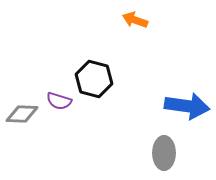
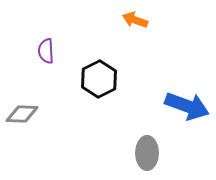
black hexagon: moved 5 px right; rotated 18 degrees clockwise
purple semicircle: moved 13 px left, 50 px up; rotated 70 degrees clockwise
blue arrow: rotated 12 degrees clockwise
gray ellipse: moved 17 px left
